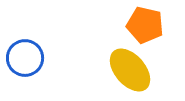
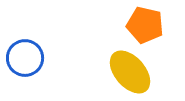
yellow ellipse: moved 2 px down
